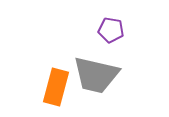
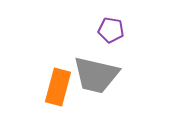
orange rectangle: moved 2 px right
